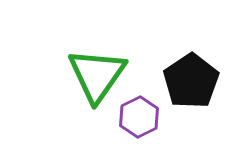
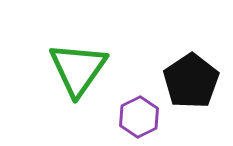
green triangle: moved 19 px left, 6 px up
